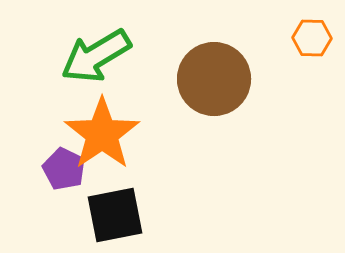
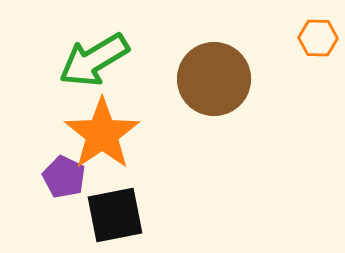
orange hexagon: moved 6 px right
green arrow: moved 2 px left, 4 px down
purple pentagon: moved 8 px down
